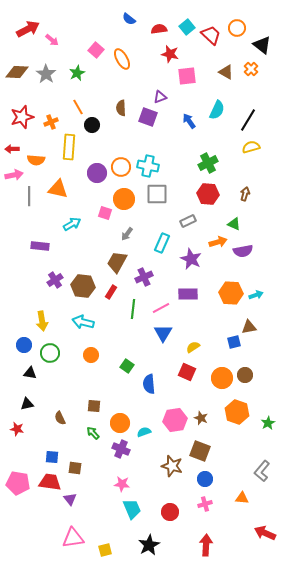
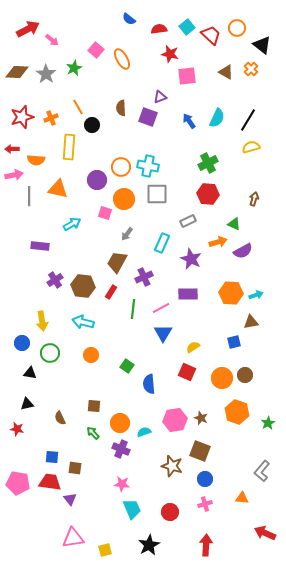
green star at (77, 73): moved 3 px left, 5 px up
cyan semicircle at (217, 110): moved 8 px down
orange cross at (51, 122): moved 4 px up
purple circle at (97, 173): moved 7 px down
brown arrow at (245, 194): moved 9 px right, 5 px down
purple semicircle at (243, 251): rotated 18 degrees counterclockwise
brown triangle at (249, 327): moved 2 px right, 5 px up
blue circle at (24, 345): moved 2 px left, 2 px up
